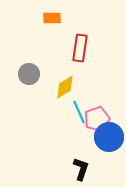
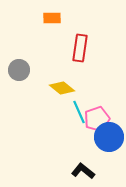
gray circle: moved 10 px left, 4 px up
yellow diamond: moved 3 px left, 1 px down; rotated 70 degrees clockwise
black L-shape: moved 2 px right, 2 px down; rotated 70 degrees counterclockwise
